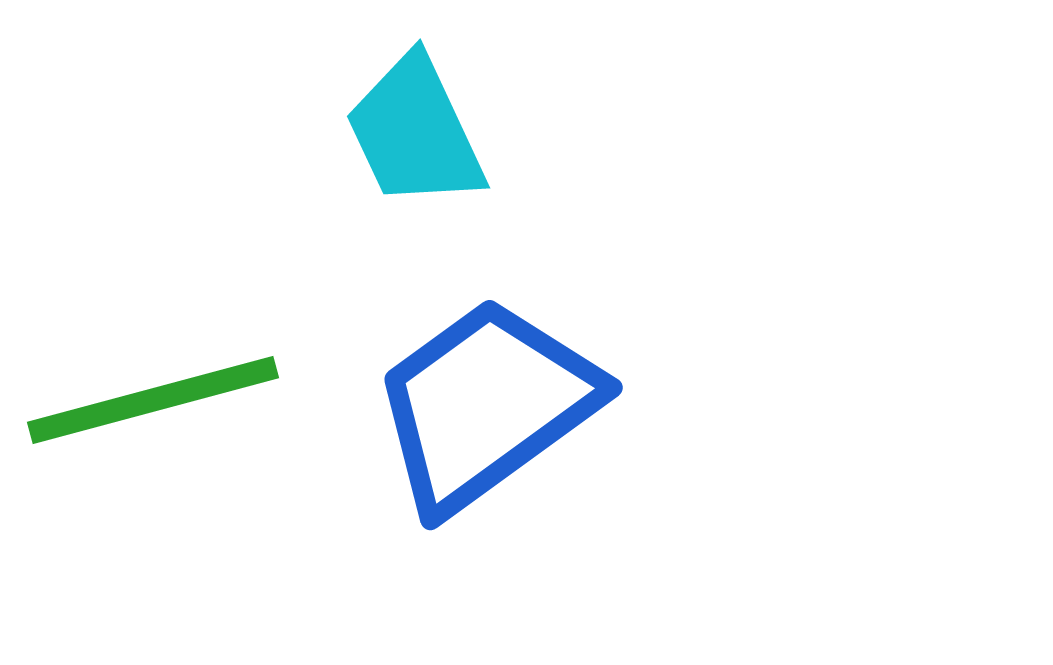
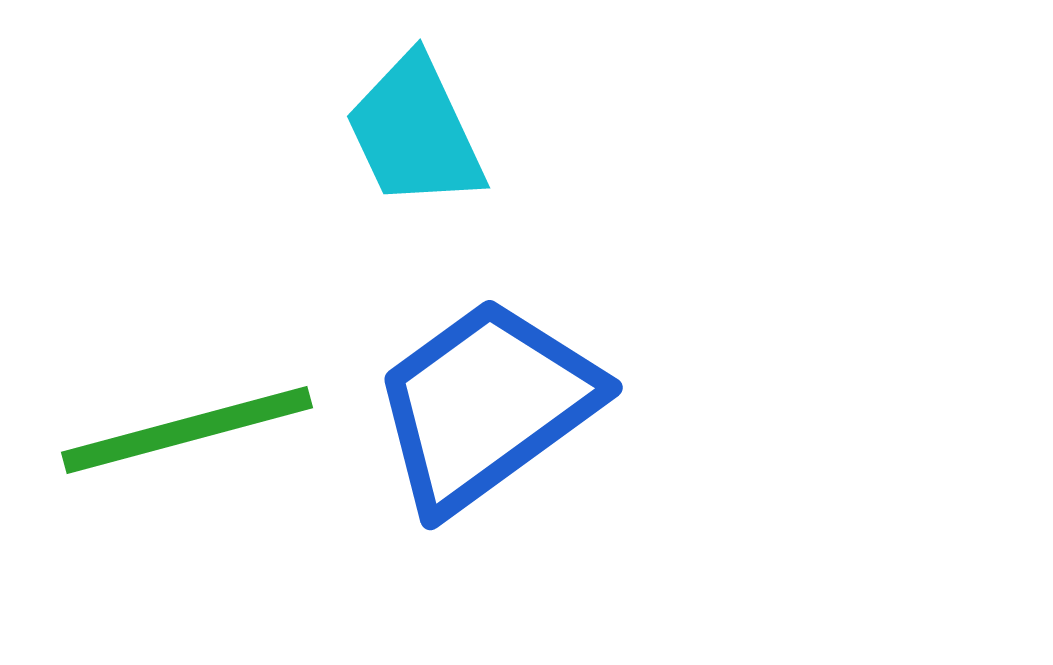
green line: moved 34 px right, 30 px down
